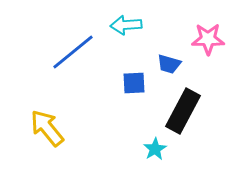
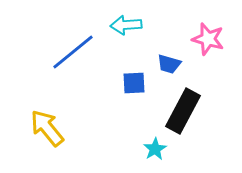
pink star: rotated 16 degrees clockwise
